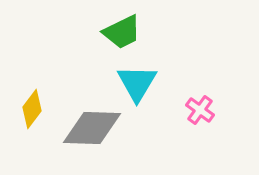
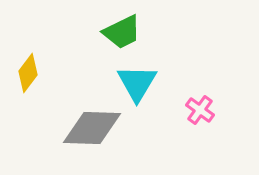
yellow diamond: moved 4 px left, 36 px up
